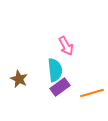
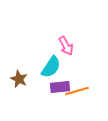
cyan semicircle: moved 4 px left, 3 px up; rotated 40 degrees clockwise
purple rectangle: rotated 30 degrees clockwise
orange line: moved 15 px left, 2 px up
